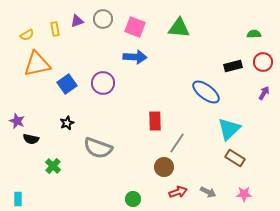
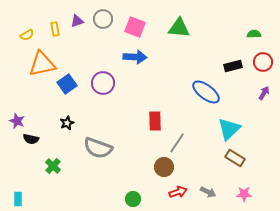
orange triangle: moved 5 px right
